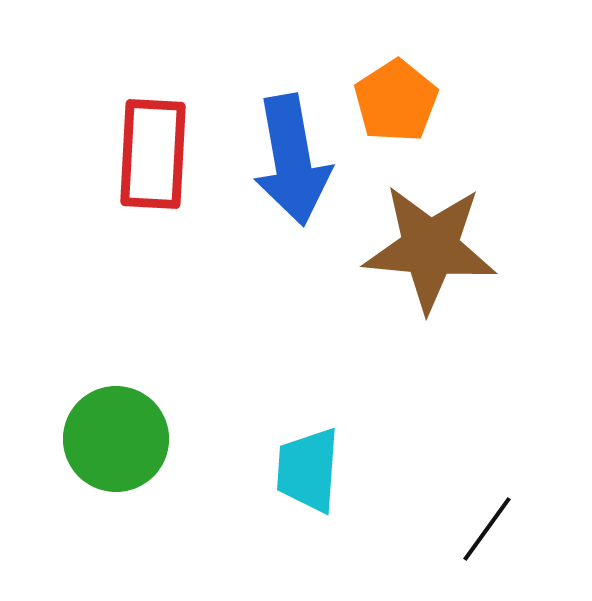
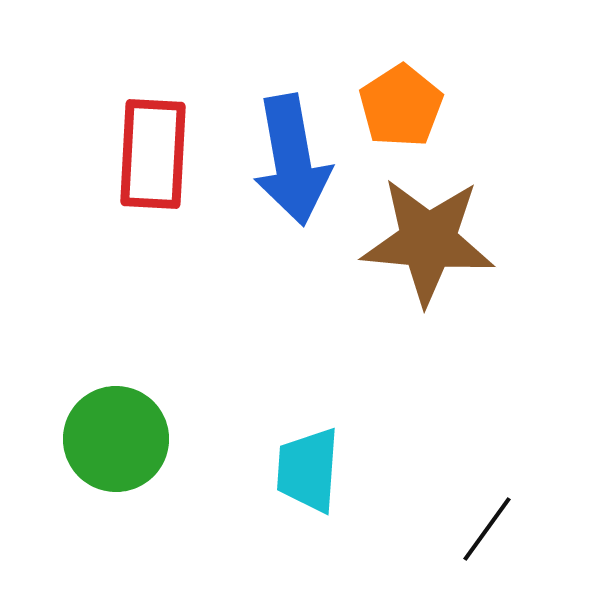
orange pentagon: moved 5 px right, 5 px down
brown star: moved 2 px left, 7 px up
